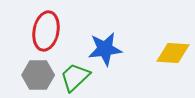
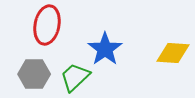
red ellipse: moved 1 px right, 6 px up
blue star: rotated 28 degrees counterclockwise
gray hexagon: moved 4 px left, 1 px up
